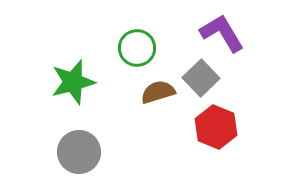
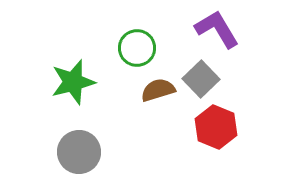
purple L-shape: moved 5 px left, 4 px up
gray square: moved 1 px down
brown semicircle: moved 2 px up
